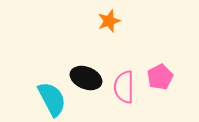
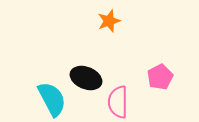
pink semicircle: moved 6 px left, 15 px down
